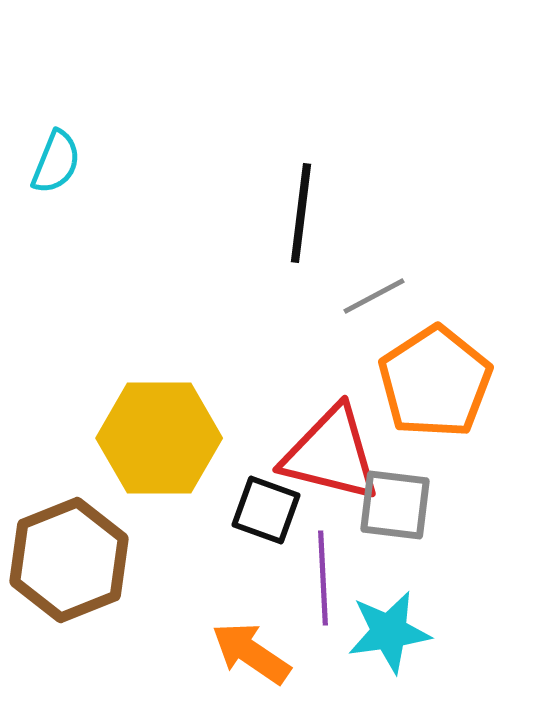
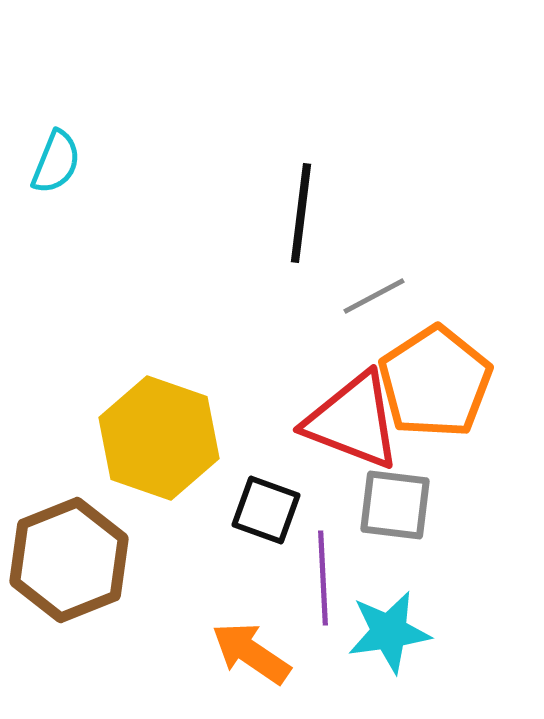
yellow hexagon: rotated 19 degrees clockwise
red triangle: moved 22 px right, 33 px up; rotated 7 degrees clockwise
